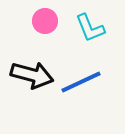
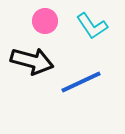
cyan L-shape: moved 2 px right, 2 px up; rotated 12 degrees counterclockwise
black arrow: moved 14 px up
